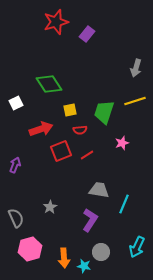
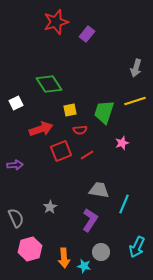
purple arrow: rotated 63 degrees clockwise
